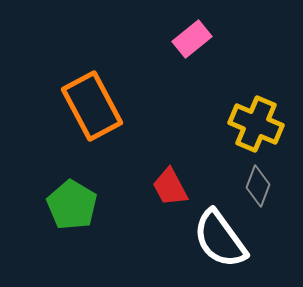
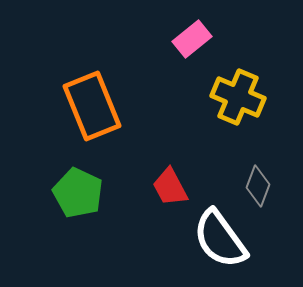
orange rectangle: rotated 6 degrees clockwise
yellow cross: moved 18 px left, 27 px up
green pentagon: moved 6 px right, 12 px up; rotated 6 degrees counterclockwise
